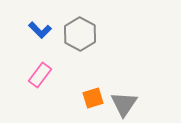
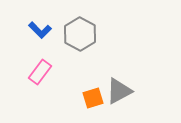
pink rectangle: moved 3 px up
gray triangle: moved 5 px left, 13 px up; rotated 28 degrees clockwise
